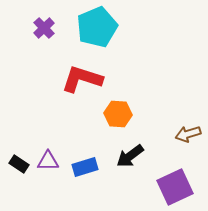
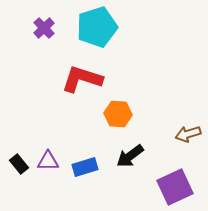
cyan pentagon: rotated 6 degrees clockwise
black rectangle: rotated 18 degrees clockwise
